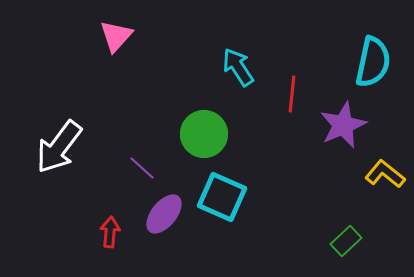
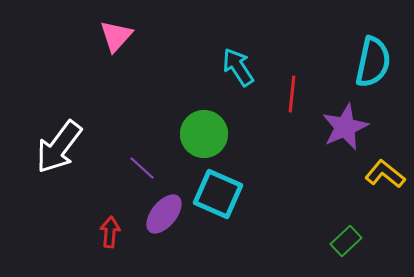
purple star: moved 2 px right, 2 px down
cyan square: moved 4 px left, 3 px up
